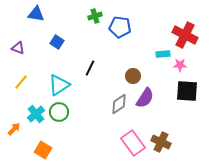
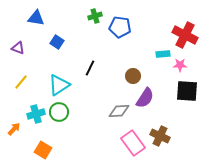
blue triangle: moved 4 px down
gray diamond: moved 7 px down; rotated 30 degrees clockwise
cyan cross: rotated 24 degrees clockwise
brown cross: moved 1 px left, 6 px up
